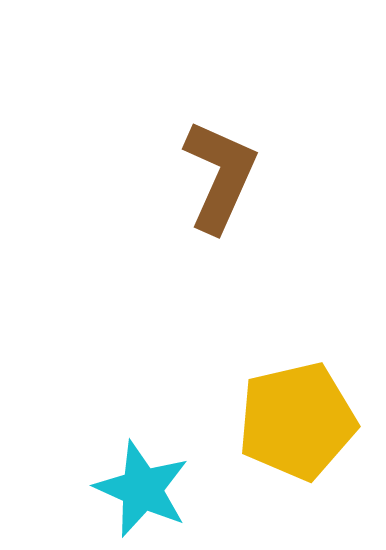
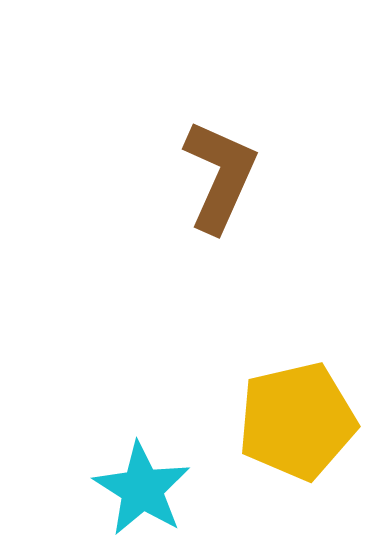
cyan star: rotated 8 degrees clockwise
